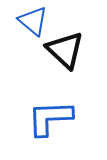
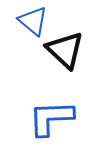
blue L-shape: moved 1 px right
